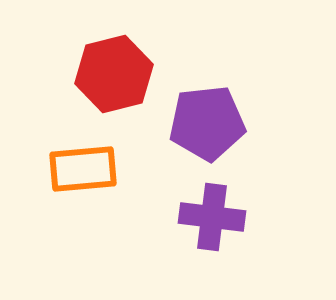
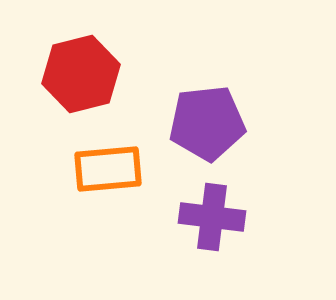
red hexagon: moved 33 px left
orange rectangle: moved 25 px right
